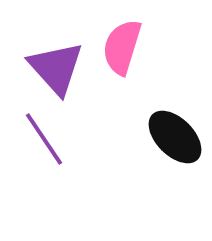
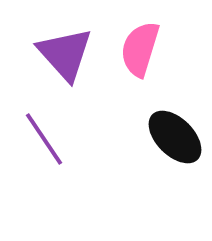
pink semicircle: moved 18 px right, 2 px down
purple triangle: moved 9 px right, 14 px up
